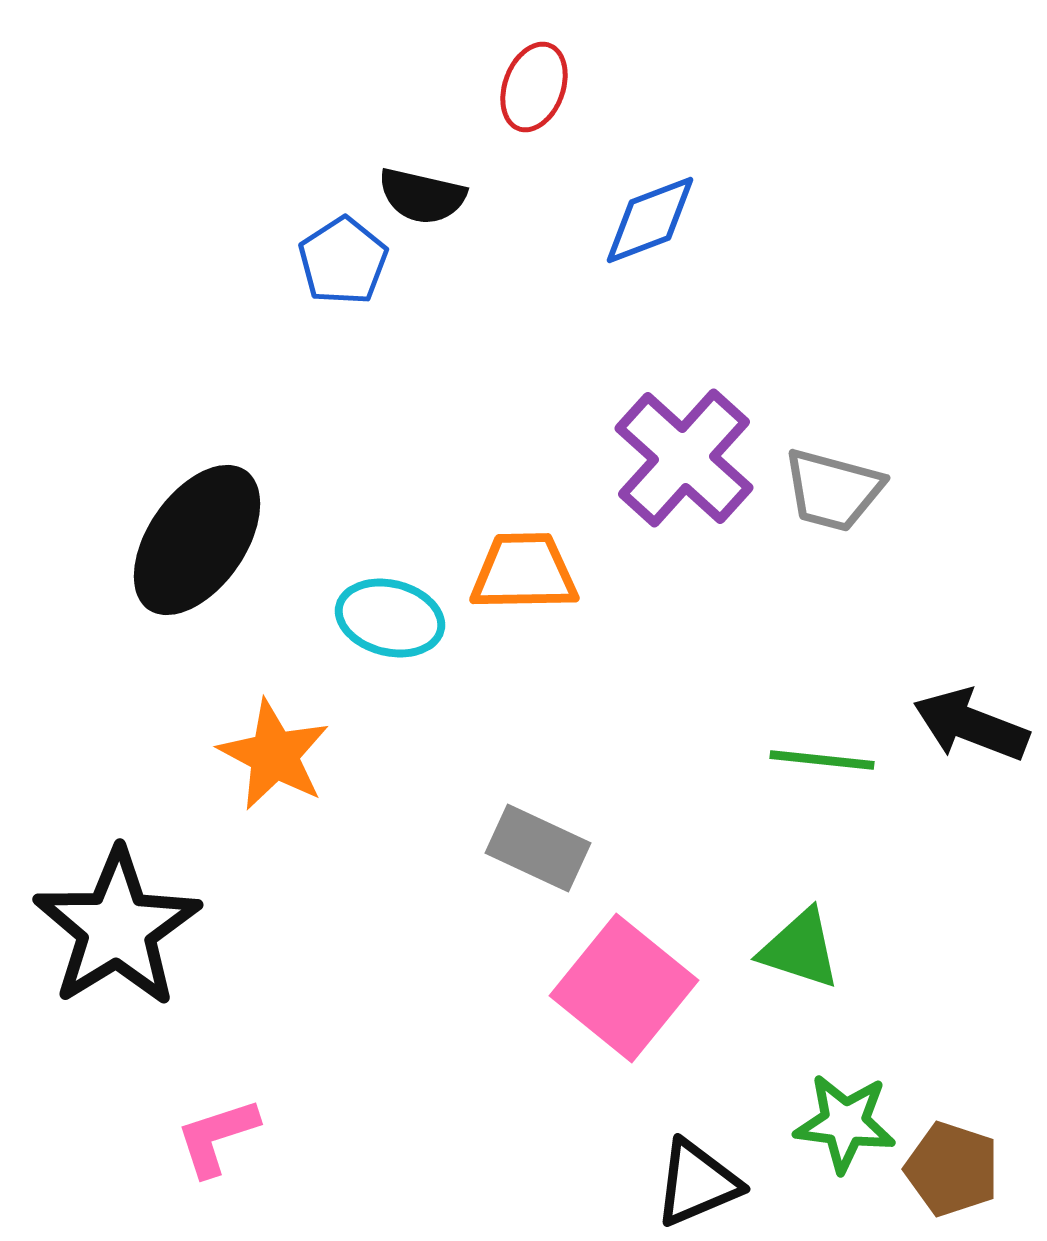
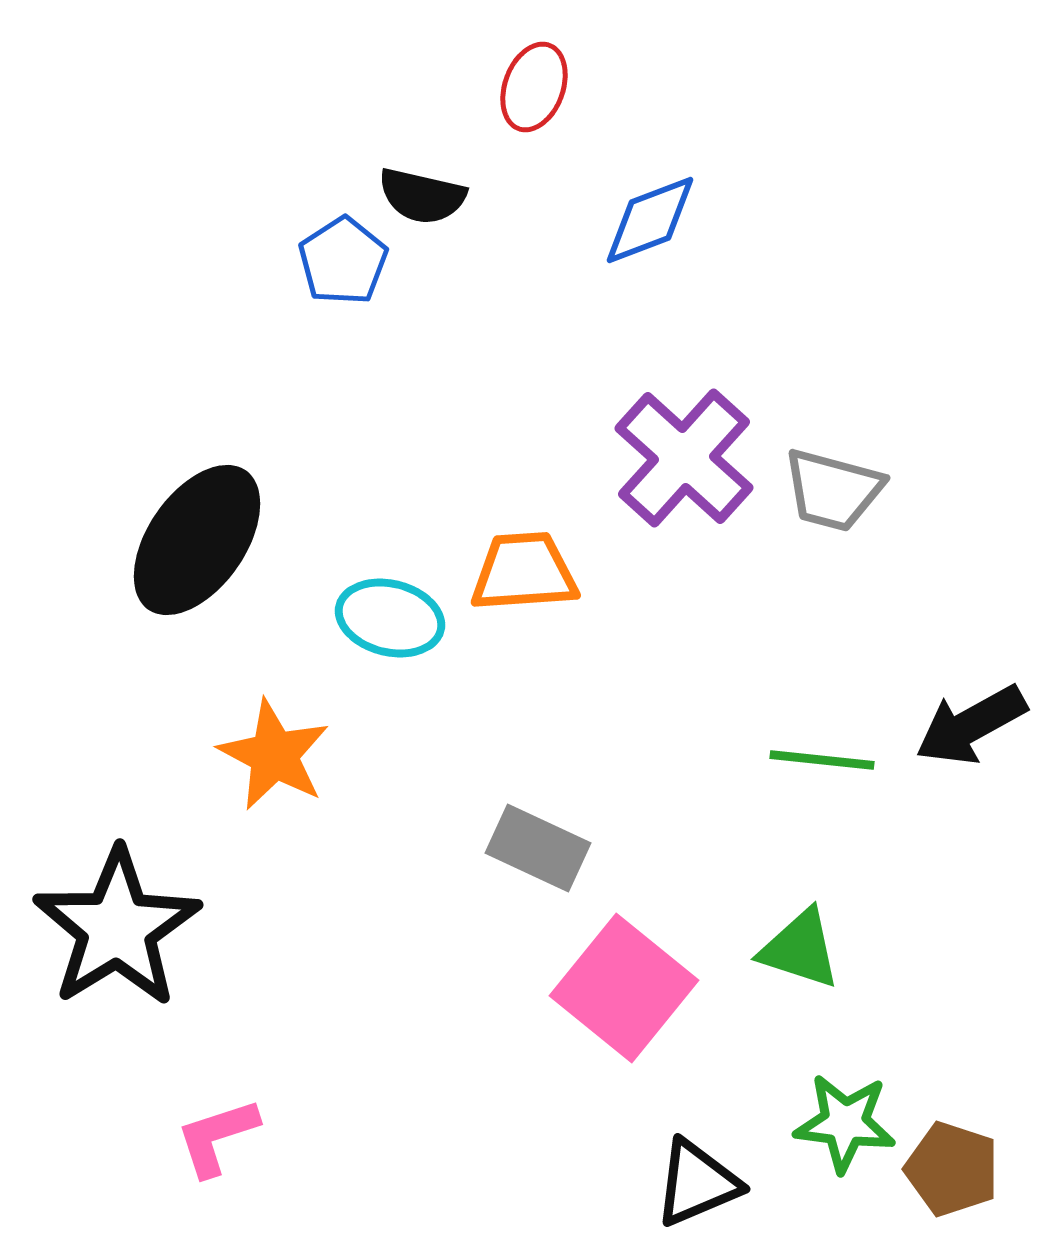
orange trapezoid: rotated 3 degrees counterclockwise
black arrow: rotated 50 degrees counterclockwise
